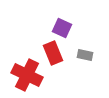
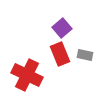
purple square: rotated 24 degrees clockwise
red rectangle: moved 7 px right, 1 px down
